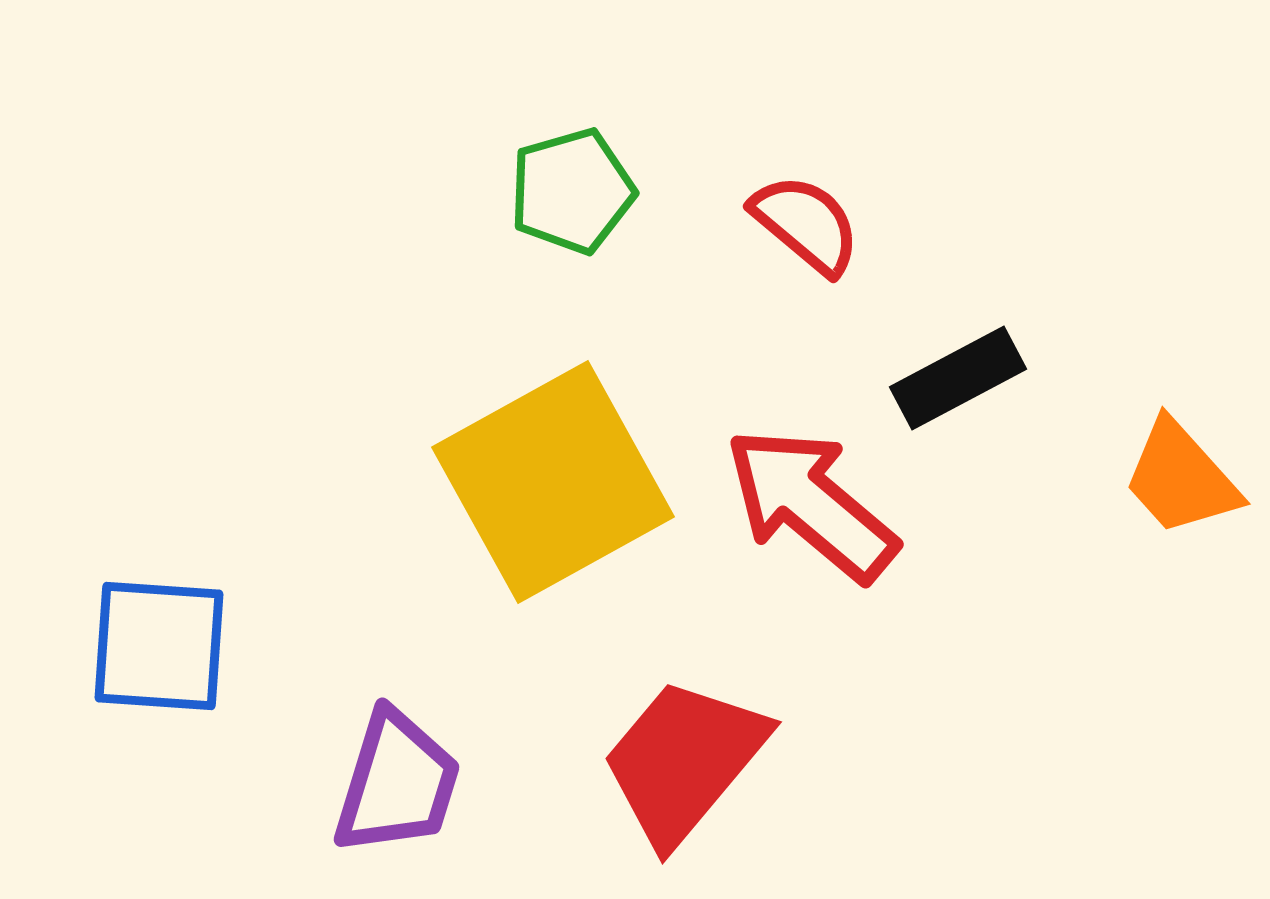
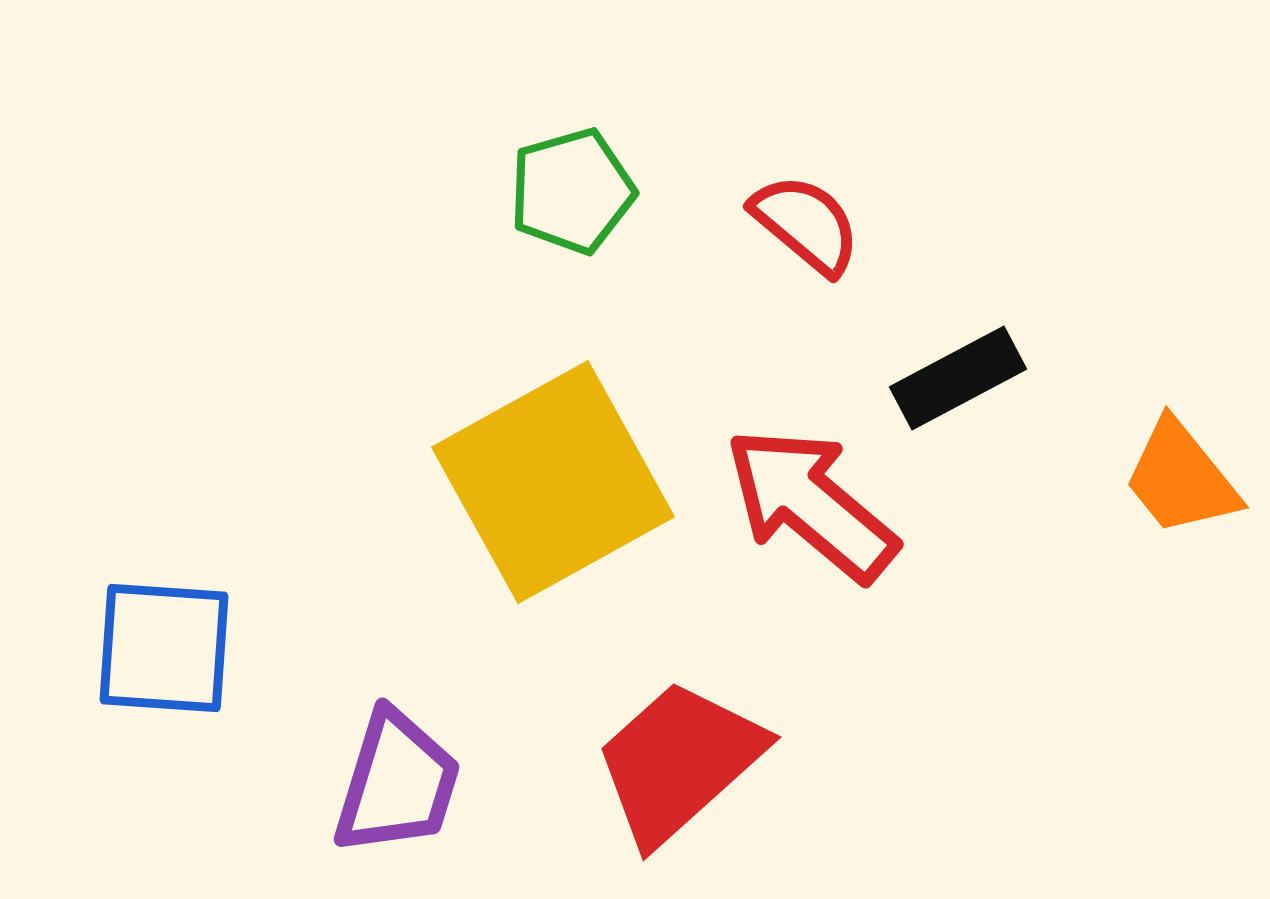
orange trapezoid: rotated 3 degrees clockwise
blue square: moved 5 px right, 2 px down
red trapezoid: moved 5 px left, 1 px down; rotated 8 degrees clockwise
